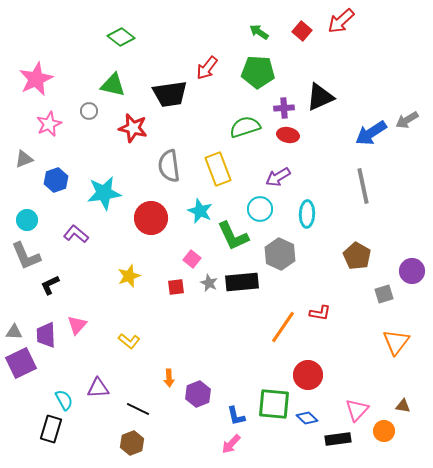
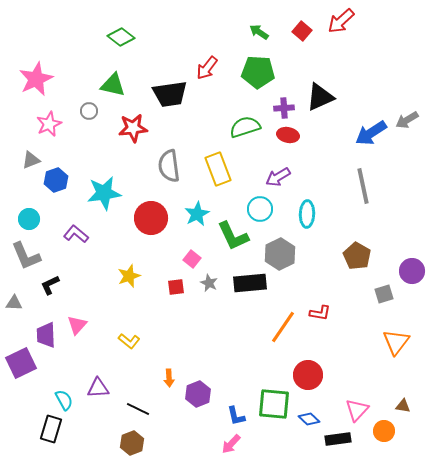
red star at (133, 128): rotated 20 degrees counterclockwise
gray triangle at (24, 159): moved 7 px right, 1 px down
cyan star at (200, 211): moved 3 px left, 3 px down; rotated 20 degrees clockwise
cyan circle at (27, 220): moved 2 px right, 1 px up
gray hexagon at (280, 254): rotated 8 degrees clockwise
black rectangle at (242, 282): moved 8 px right, 1 px down
gray triangle at (14, 332): moved 29 px up
blue diamond at (307, 418): moved 2 px right, 1 px down
